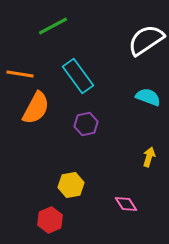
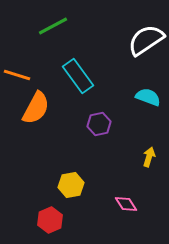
orange line: moved 3 px left, 1 px down; rotated 8 degrees clockwise
purple hexagon: moved 13 px right
